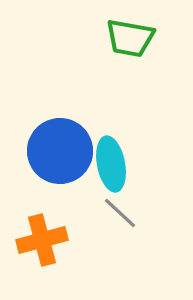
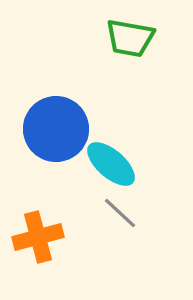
blue circle: moved 4 px left, 22 px up
cyan ellipse: rotated 38 degrees counterclockwise
orange cross: moved 4 px left, 3 px up
